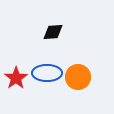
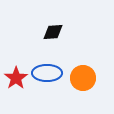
orange circle: moved 5 px right, 1 px down
